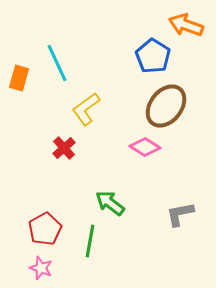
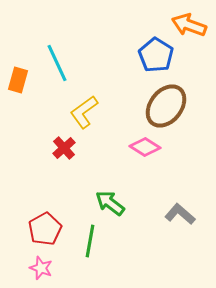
orange arrow: moved 3 px right
blue pentagon: moved 3 px right, 1 px up
orange rectangle: moved 1 px left, 2 px down
yellow L-shape: moved 2 px left, 3 px down
gray L-shape: rotated 52 degrees clockwise
